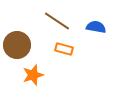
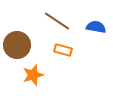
orange rectangle: moved 1 px left, 1 px down
